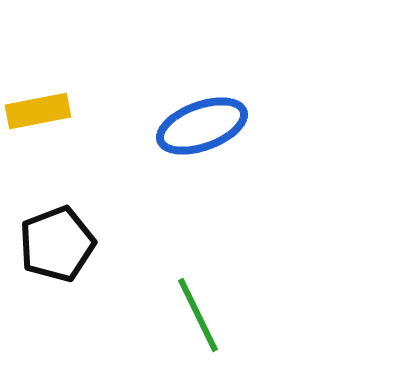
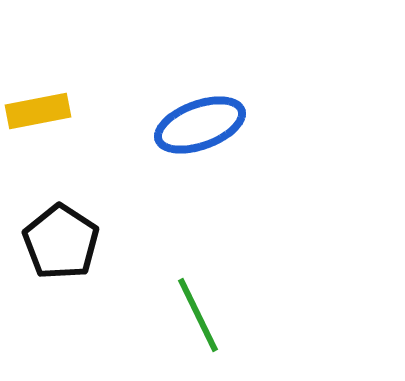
blue ellipse: moved 2 px left, 1 px up
black pentagon: moved 4 px right, 2 px up; rotated 18 degrees counterclockwise
